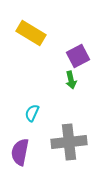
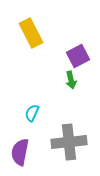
yellow rectangle: rotated 32 degrees clockwise
